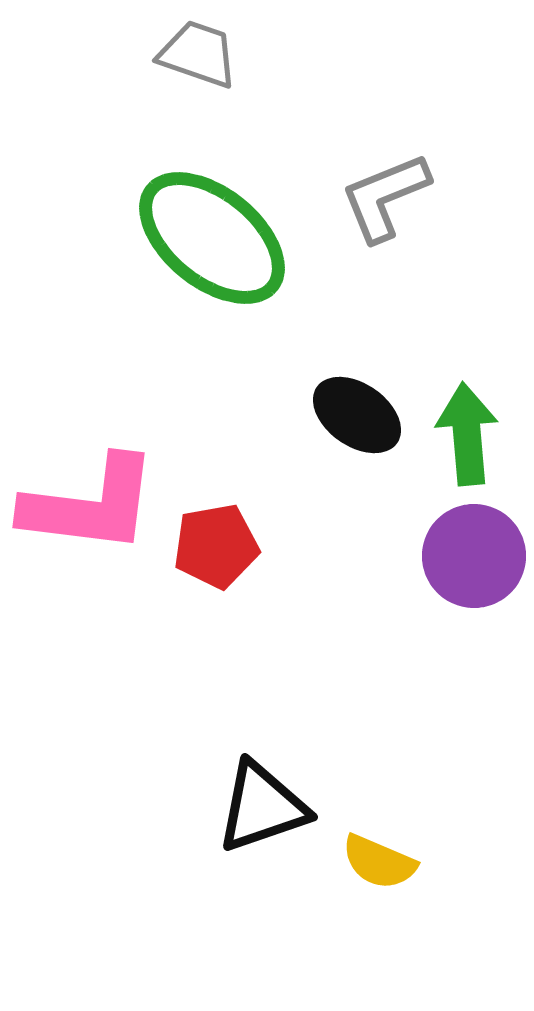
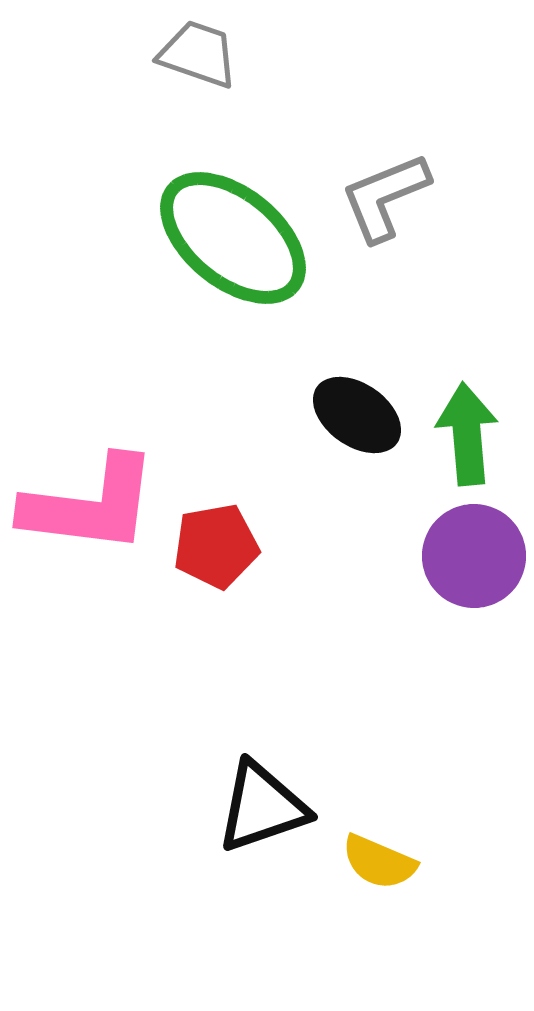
green ellipse: moved 21 px right
